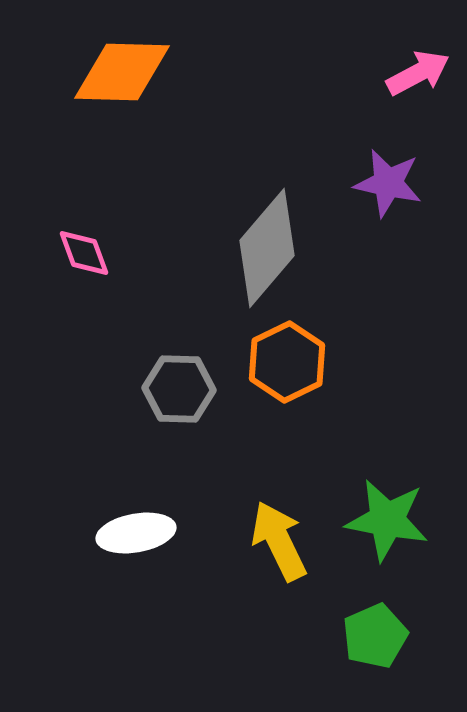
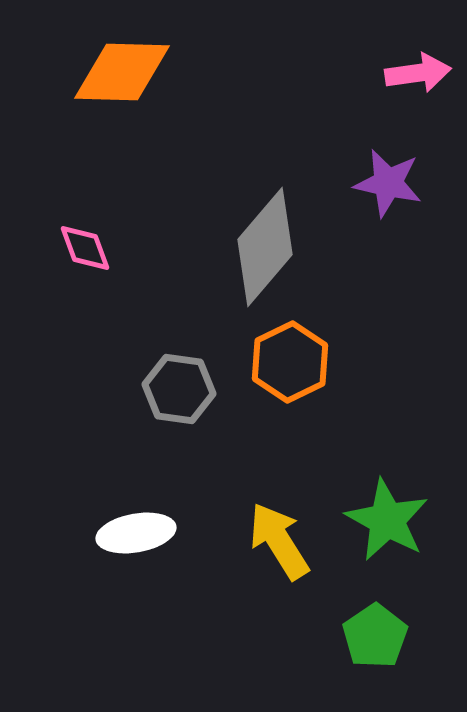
pink arrow: rotated 20 degrees clockwise
gray diamond: moved 2 px left, 1 px up
pink diamond: moved 1 px right, 5 px up
orange hexagon: moved 3 px right
gray hexagon: rotated 6 degrees clockwise
green star: rotated 18 degrees clockwise
yellow arrow: rotated 6 degrees counterclockwise
green pentagon: rotated 10 degrees counterclockwise
